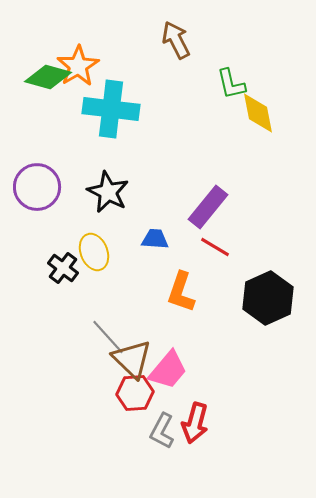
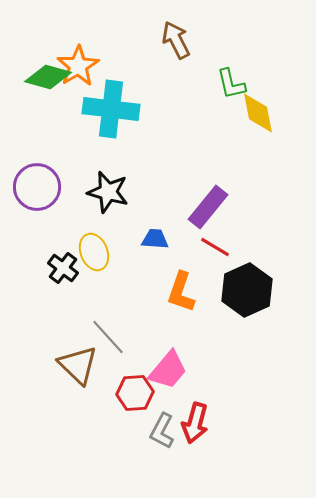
black star: rotated 12 degrees counterclockwise
black hexagon: moved 21 px left, 8 px up
brown triangle: moved 54 px left, 6 px down
